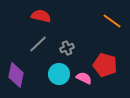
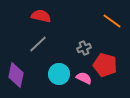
gray cross: moved 17 px right
